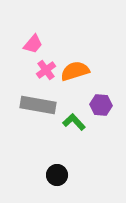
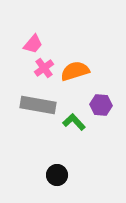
pink cross: moved 2 px left, 2 px up
